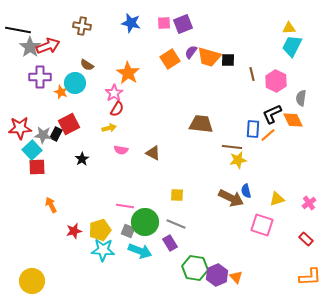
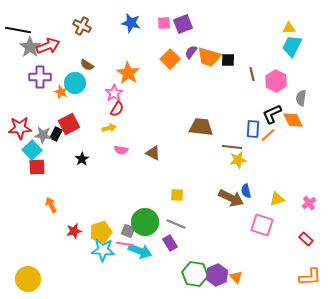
brown cross at (82, 26): rotated 18 degrees clockwise
orange square at (170, 59): rotated 12 degrees counterclockwise
brown trapezoid at (201, 124): moved 3 px down
pink line at (125, 206): moved 38 px down
yellow pentagon at (100, 230): moved 1 px right, 2 px down
green hexagon at (195, 268): moved 6 px down
yellow circle at (32, 281): moved 4 px left, 2 px up
